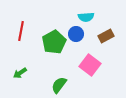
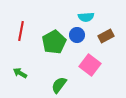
blue circle: moved 1 px right, 1 px down
green arrow: rotated 64 degrees clockwise
